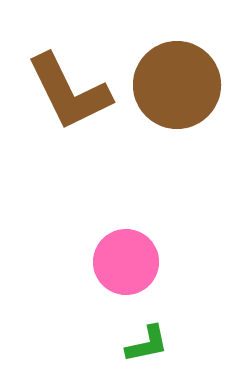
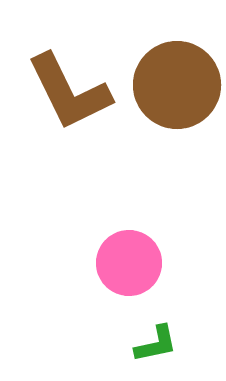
pink circle: moved 3 px right, 1 px down
green L-shape: moved 9 px right
